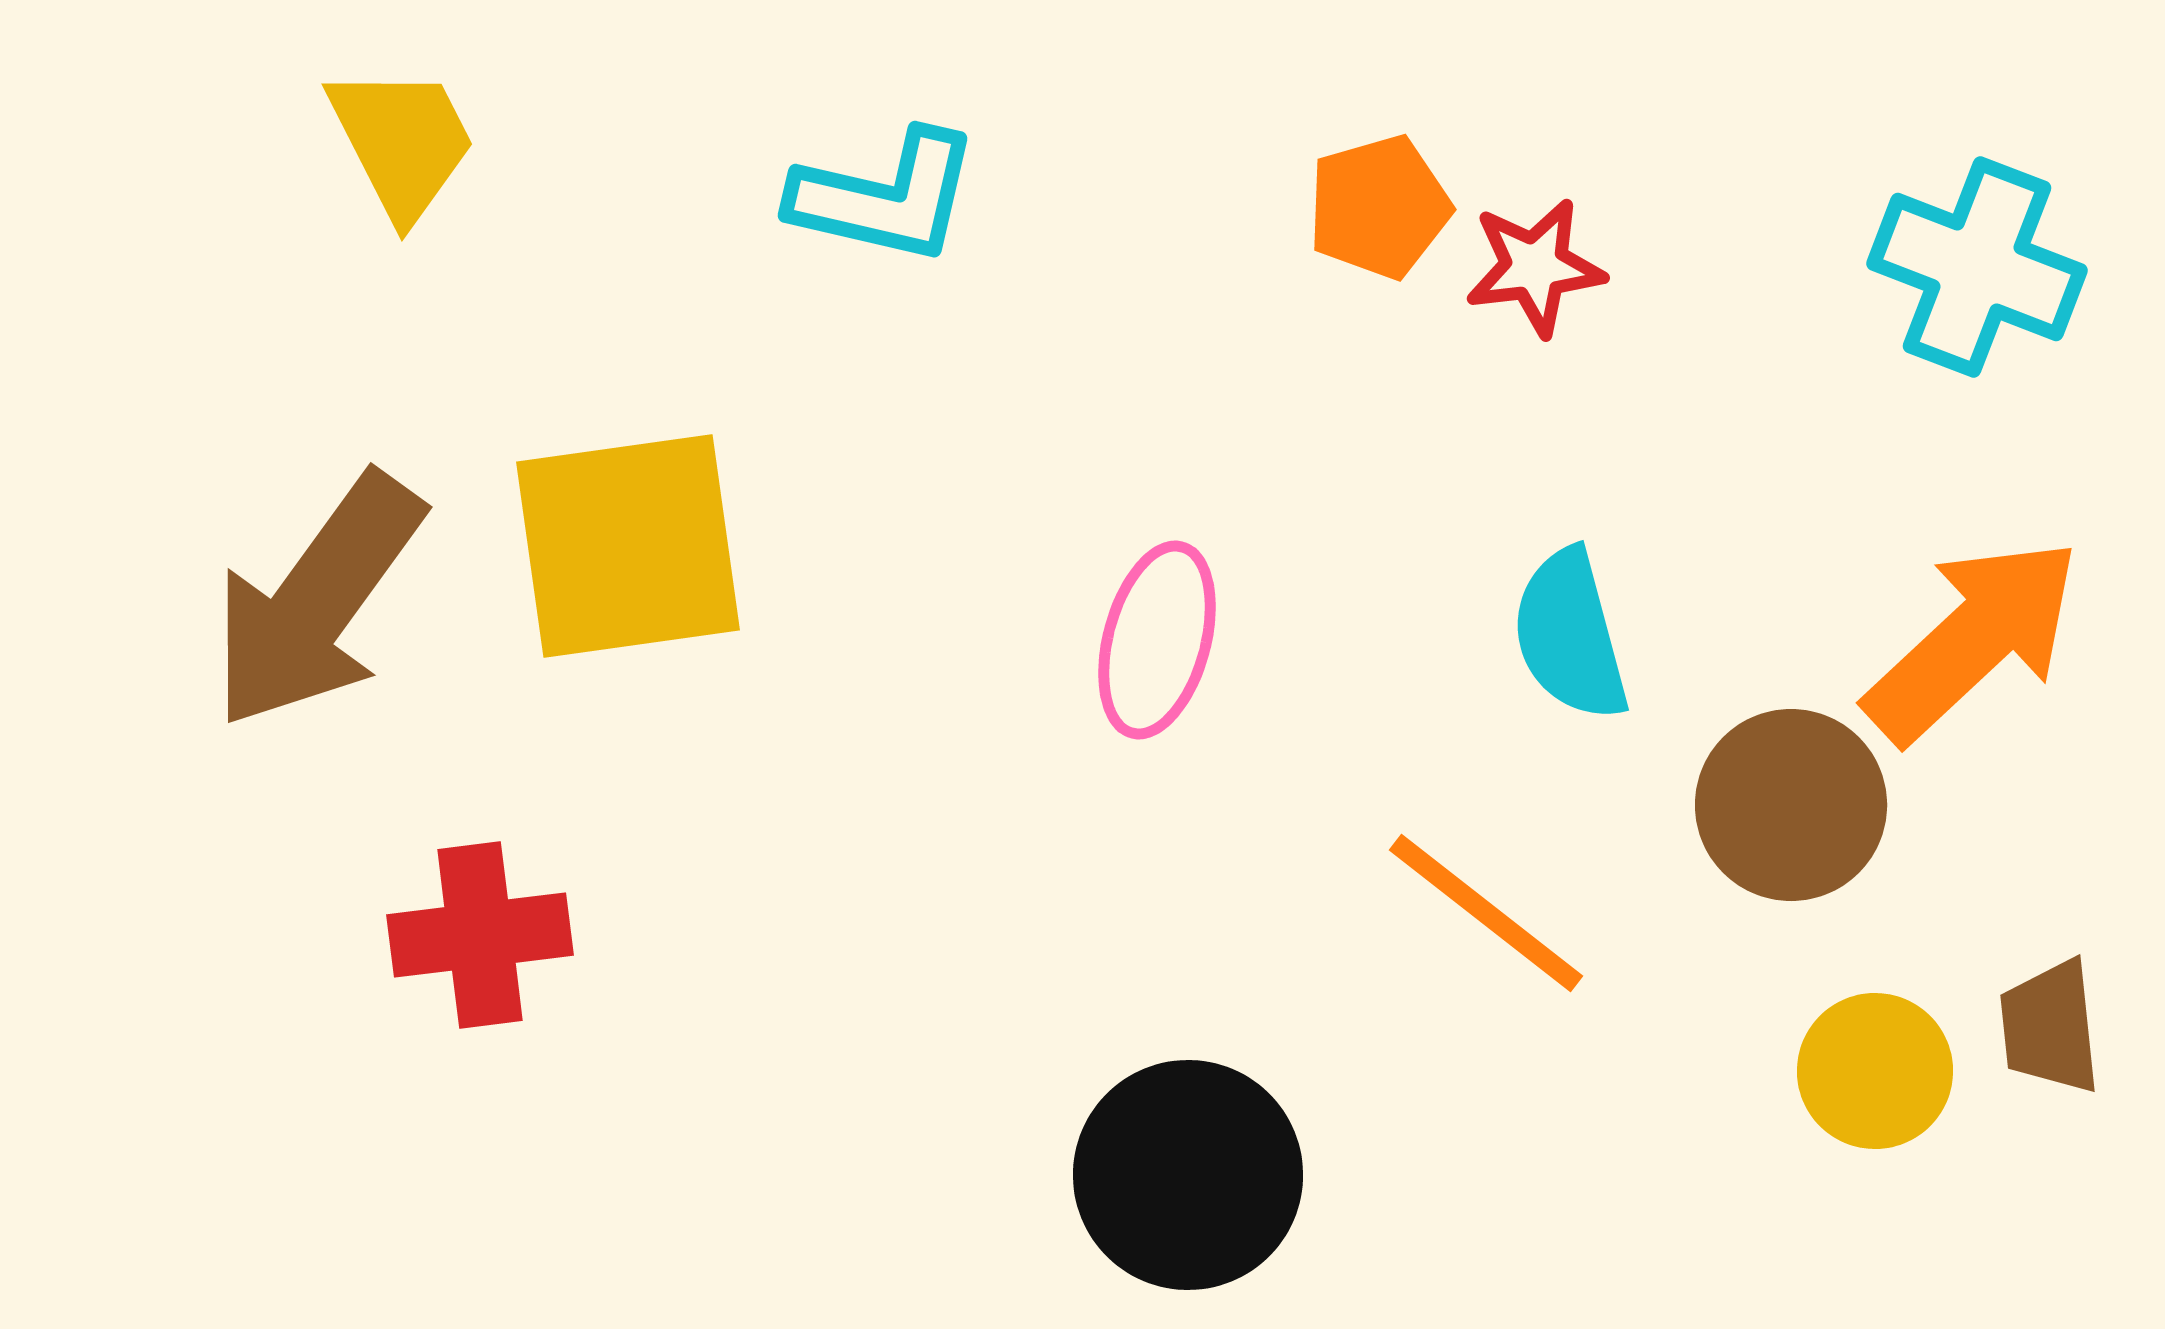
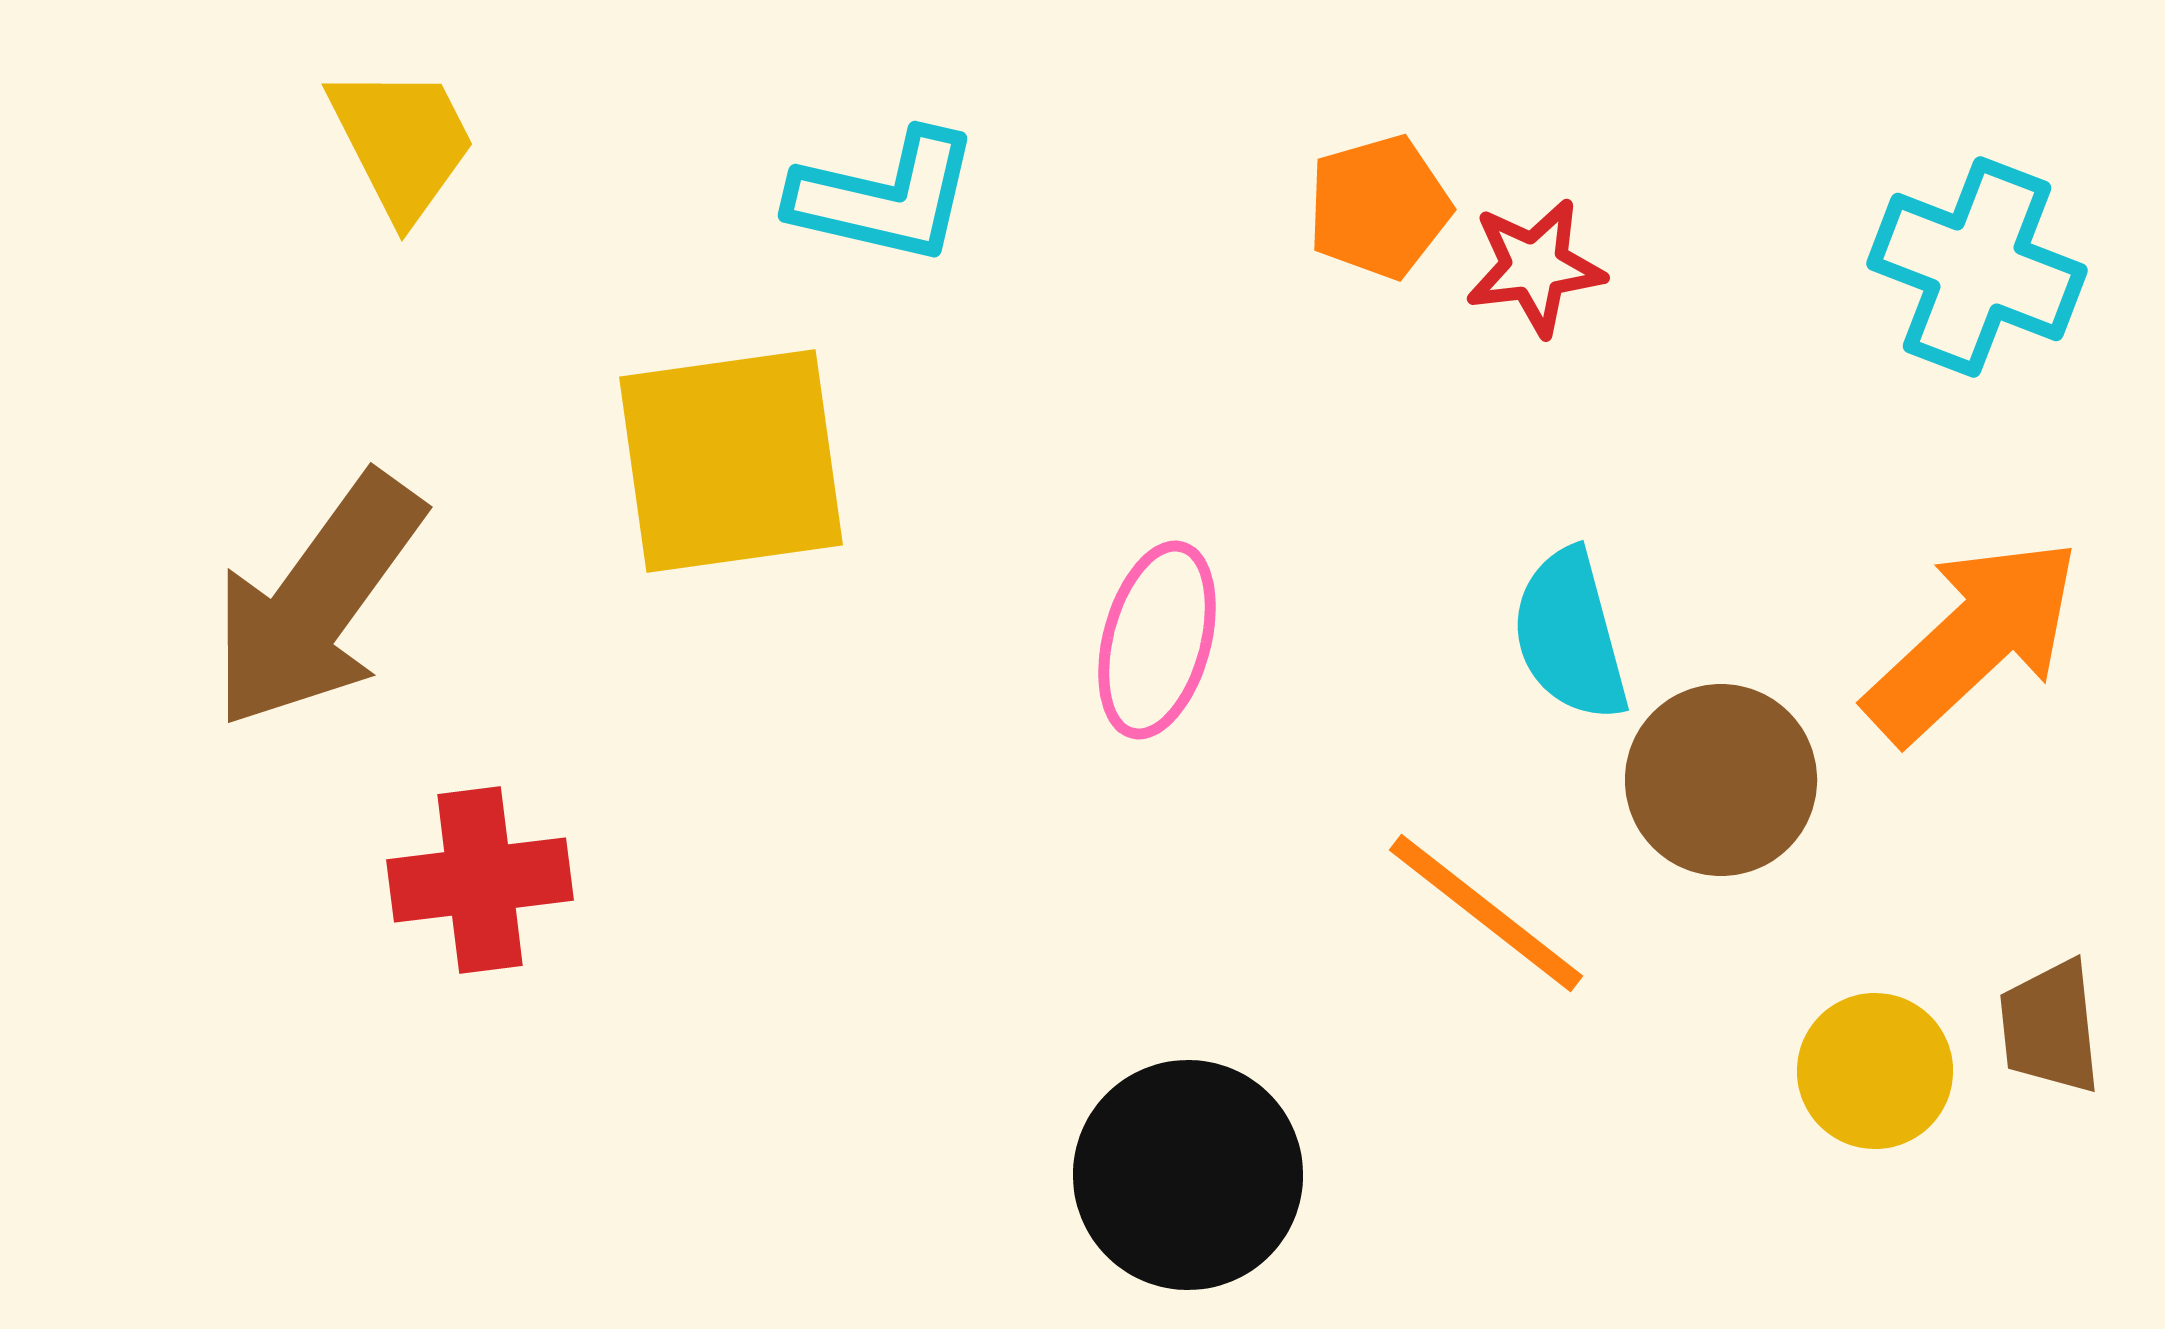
yellow square: moved 103 px right, 85 px up
brown circle: moved 70 px left, 25 px up
red cross: moved 55 px up
